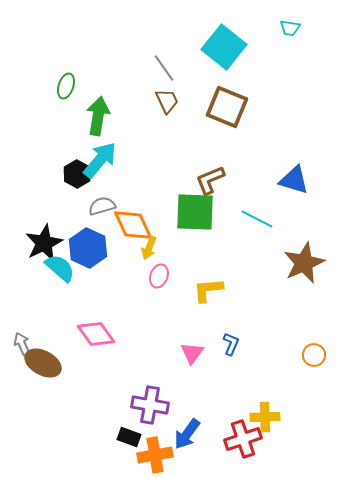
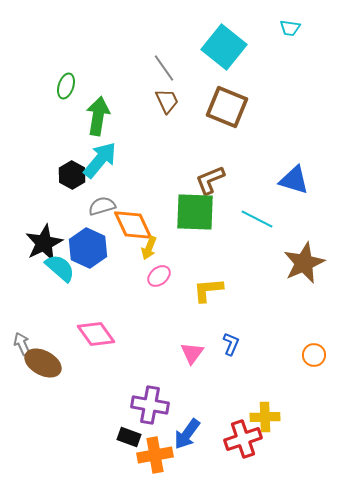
black hexagon: moved 5 px left, 1 px down
pink ellipse: rotated 30 degrees clockwise
